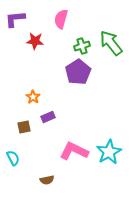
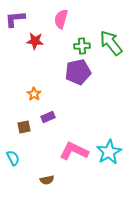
green cross: rotated 14 degrees clockwise
purple pentagon: rotated 20 degrees clockwise
orange star: moved 1 px right, 3 px up
